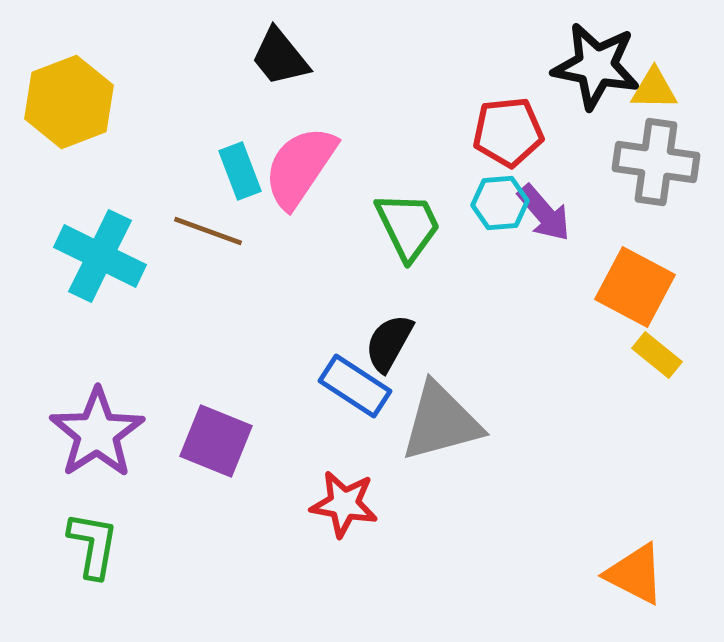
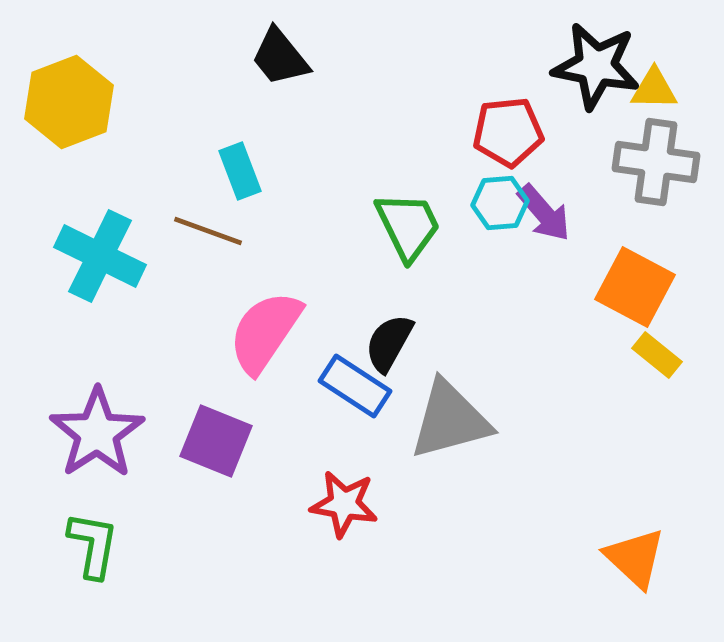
pink semicircle: moved 35 px left, 165 px down
gray triangle: moved 9 px right, 2 px up
orange triangle: moved 16 px up; rotated 16 degrees clockwise
